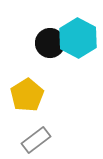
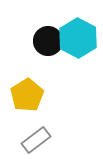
black circle: moved 2 px left, 2 px up
